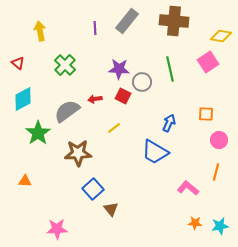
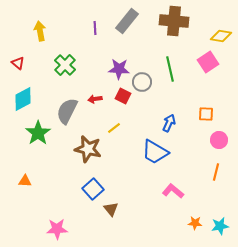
gray semicircle: rotated 28 degrees counterclockwise
brown star: moved 10 px right, 4 px up; rotated 16 degrees clockwise
pink L-shape: moved 15 px left, 3 px down
